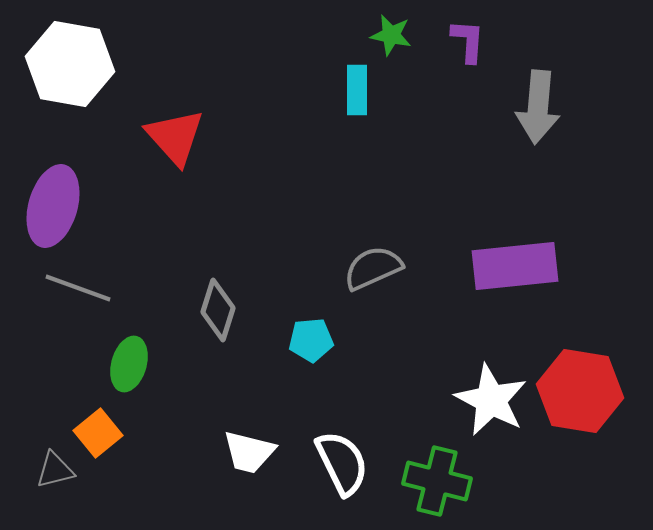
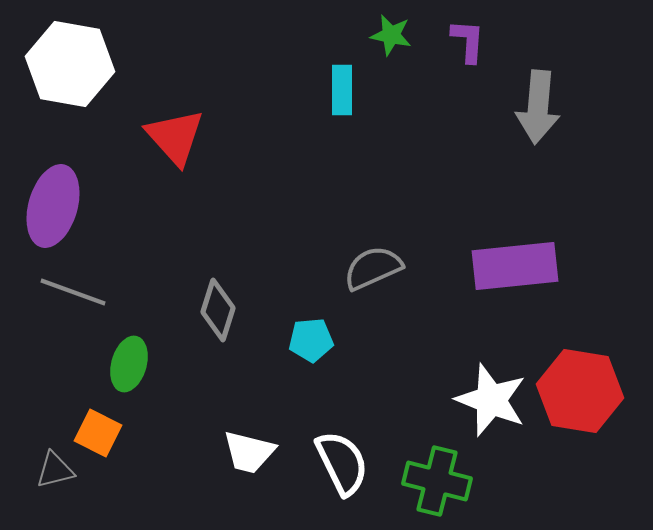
cyan rectangle: moved 15 px left
gray line: moved 5 px left, 4 px down
white star: rotated 6 degrees counterclockwise
orange square: rotated 24 degrees counterclockwise
